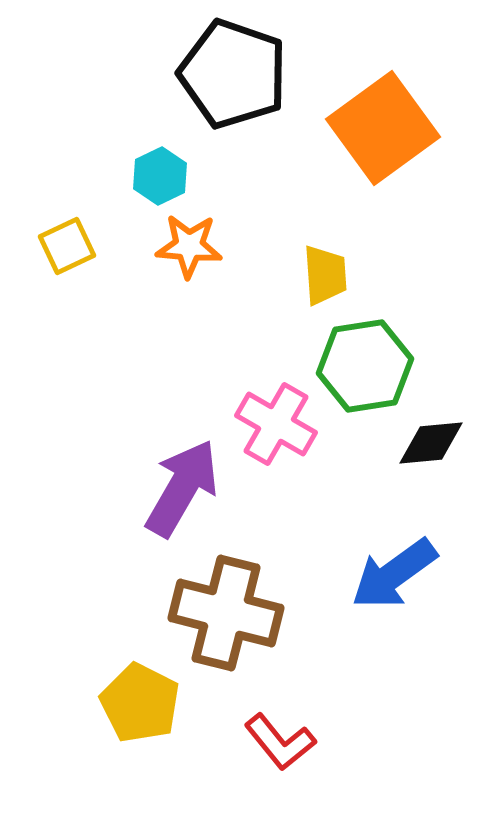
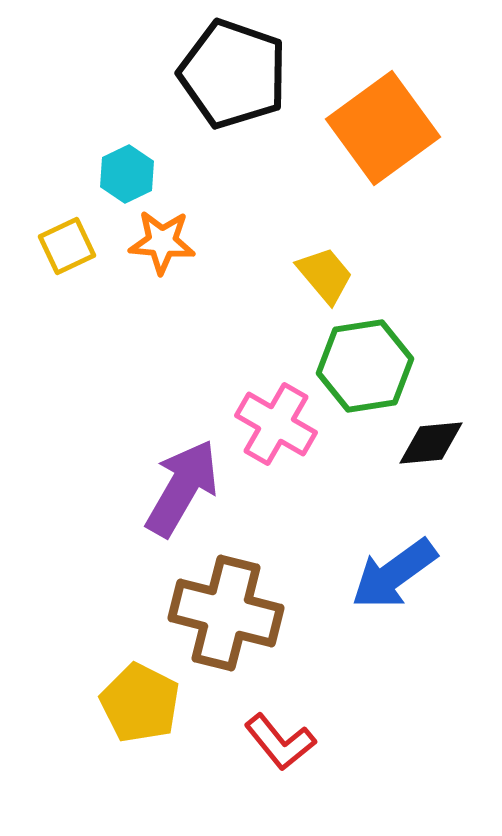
cyan hexagon: moved 33 px left, 2 px up
orange star: moved 27 px left, 4 px up
yellow trapezoid: rotated 36 degrees counterclockwise
